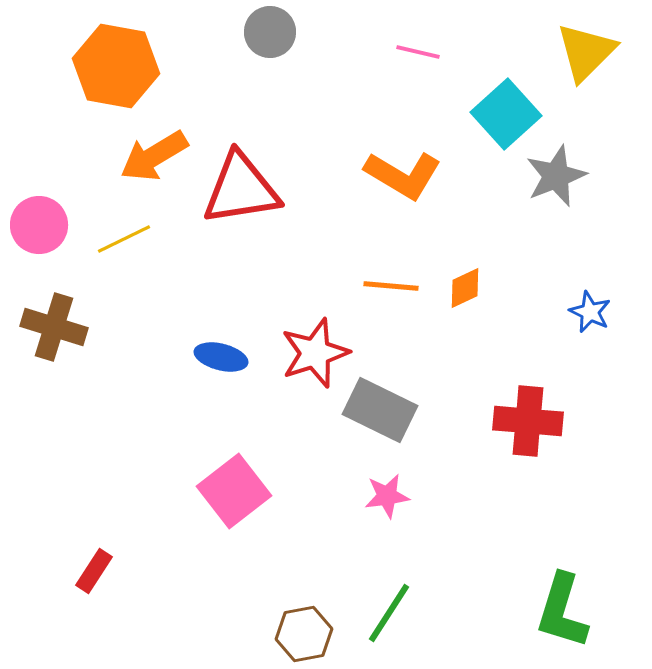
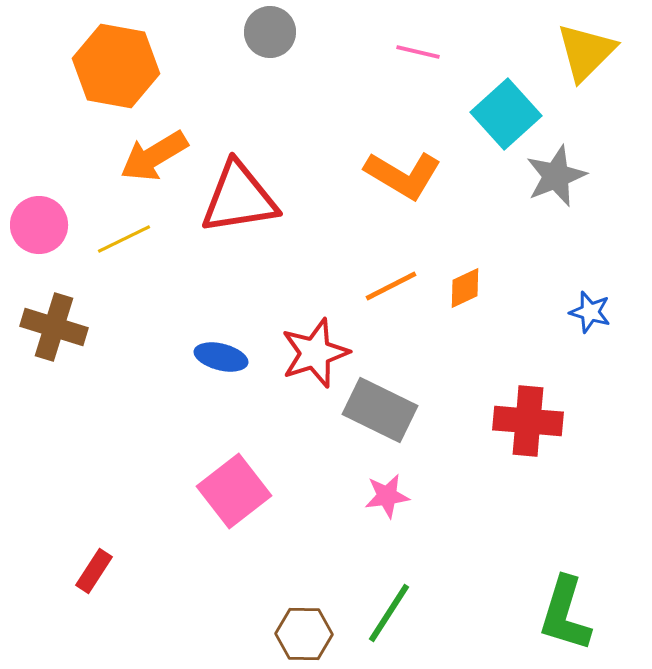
red triangle: moved 2 px left, 9 px down
orange line: rotated 32 degrees counterclockwise
blue star: rotated 9 degrees counterclockwise
green L-shape: moved 3 px right, 3 px down
brown hexagon: rotated 12 degrees clockwise
